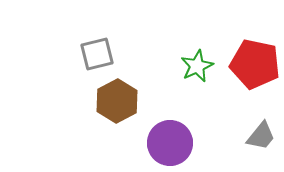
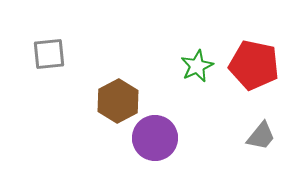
gray square: moved 48 px left; rotated 8 degrees clockwise
red pentagon: moved 1 px left, 1 px down
brown hexagon: moved 1 px right
purple circle: moved 15 px left, 5 px up
